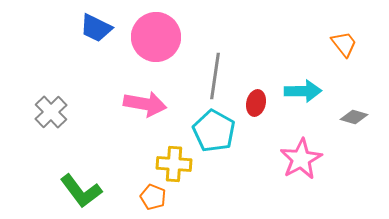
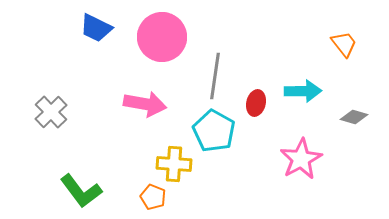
pink circle: moved 6 px right
